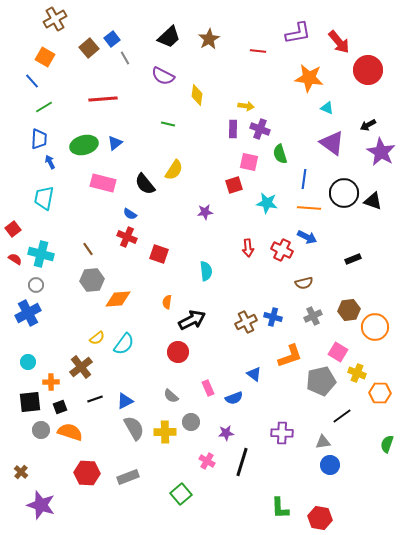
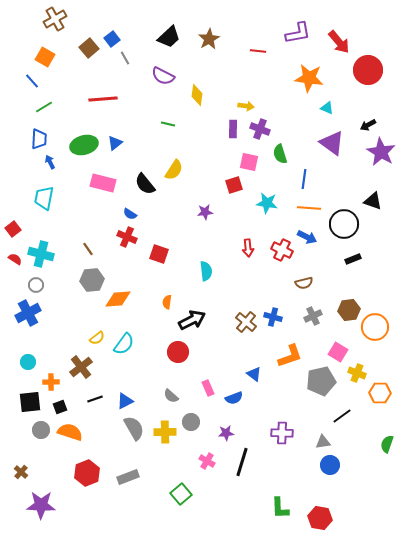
black circle at (344, 193): moved 31 px down
brown cross at (246, 322): rotated 25 degrees counterclockwise
red hexagon at (87, 473): rotated 25 degrees counterclockwise
purple star at (41, 505): rotated 16 degrees counterclockwise
